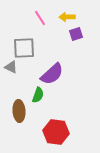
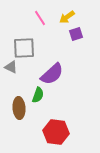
yellow arrow: rotated 35 degrees counterclockwise
brown ellipse: moved 3 px up
